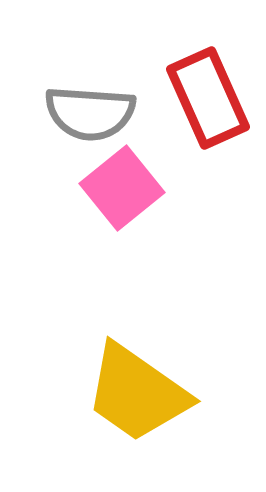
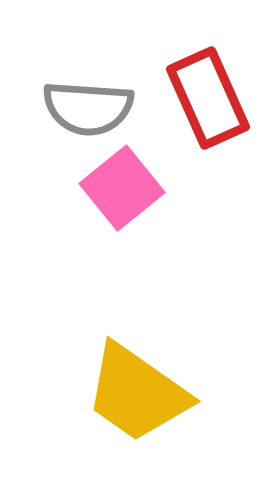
gray semicircle: moved 2 px left, 5 px up
